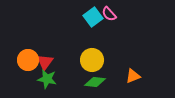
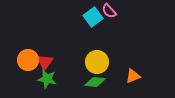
pink semicircle: moved 3 px up
yellow circle: moved 5 px right, 2 px down
